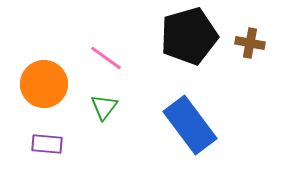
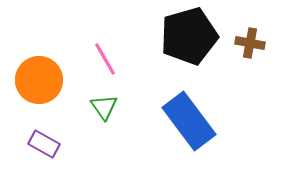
pink line: moved 1 px left, 1 px down; rotated 24 degrees clockwise
orange circle: moved 5 px left, 4 px up
green triangle: rotated 12 degrees counterclockwise
blue rectangle: moved 1 px left, 4 px up
purple rectangle: moved 3 px left; rotated 24 degrees clockwise
